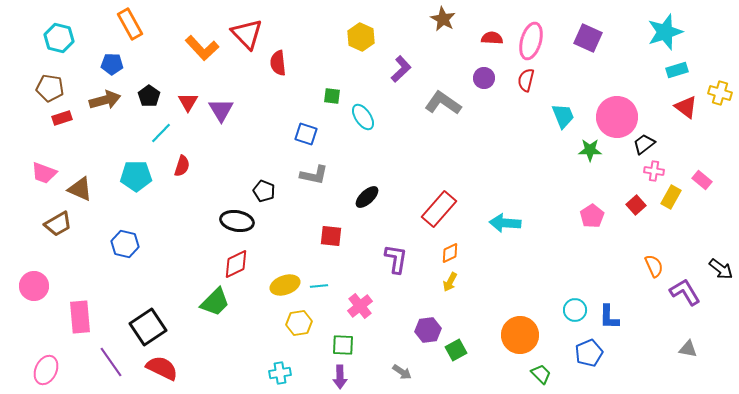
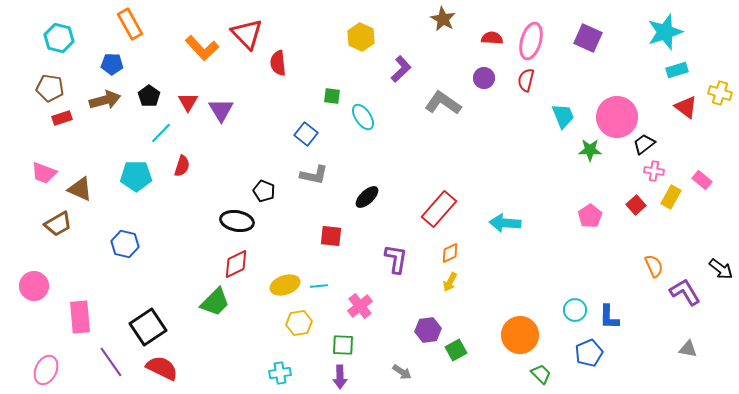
blue square at (306, 134): rotated 20 degrees clockwise
pink pentagon at (592, 216): moved 2 px left
